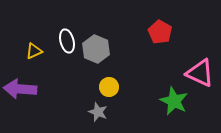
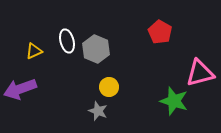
pink triangle: rotated 40 degrees counterclockwise
purple arrow: rotated 24 degrees counterclockwise
green star: rotated 8 degrees counterclockwise
gray star: moved 1 px up
